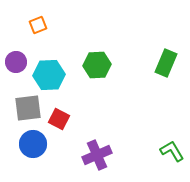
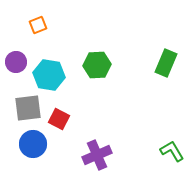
cyan hexagon: rotated 12 degrees clockwise
